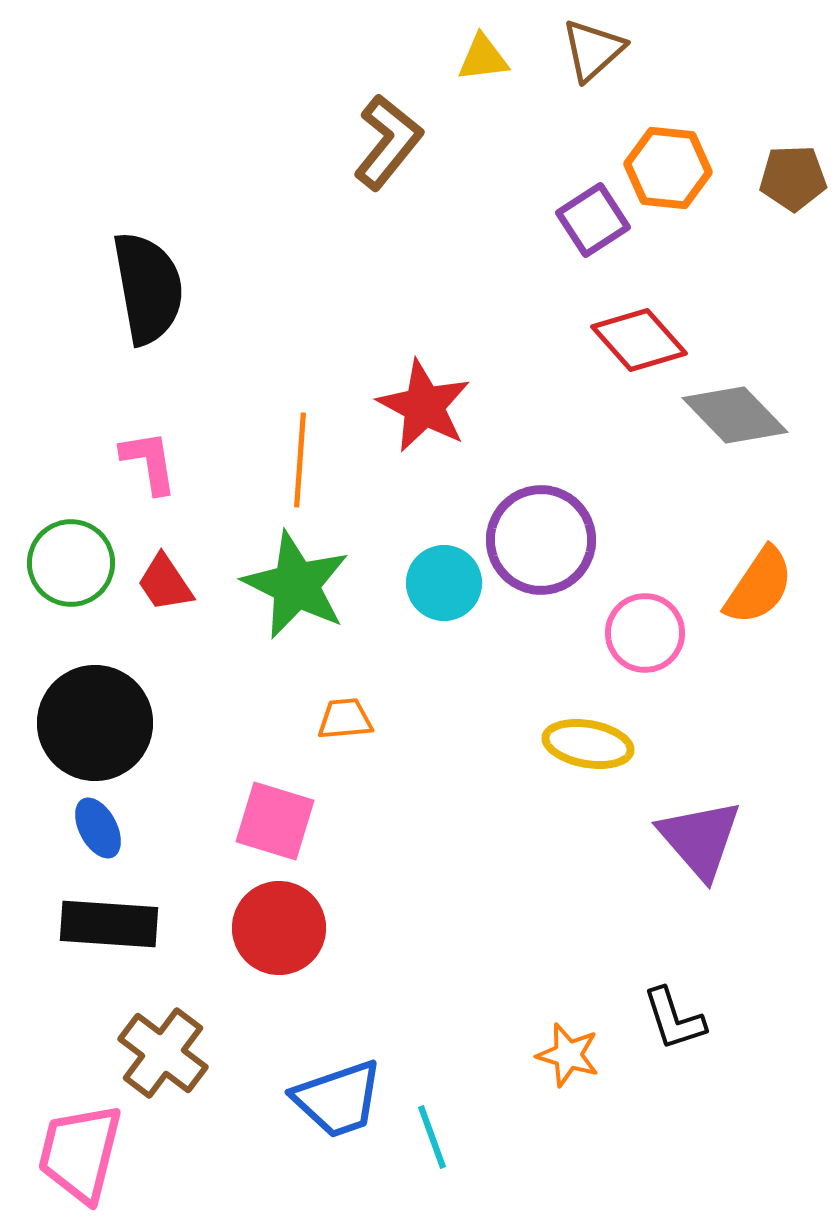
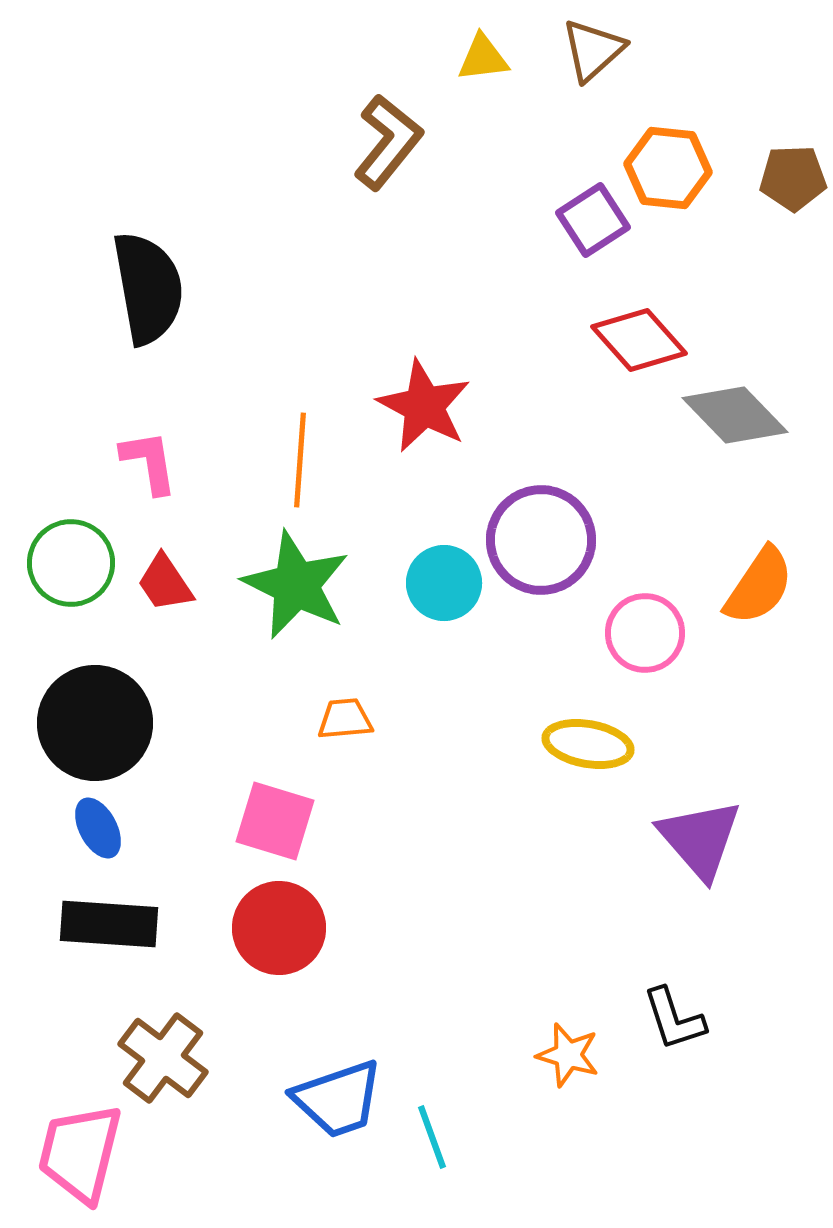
brown cross: moved 5 px down
